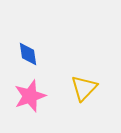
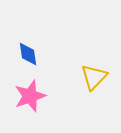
yellow triangle: moved 10 px right, 11 px up
